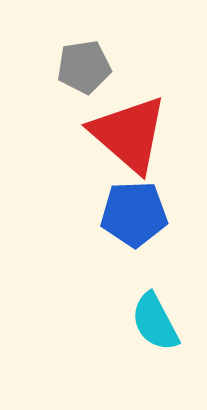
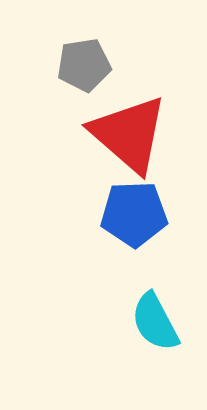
gray pentagon: moved 2 px up
